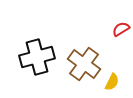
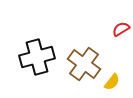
yellow semicircle: rotated 12 degrees clockwise
